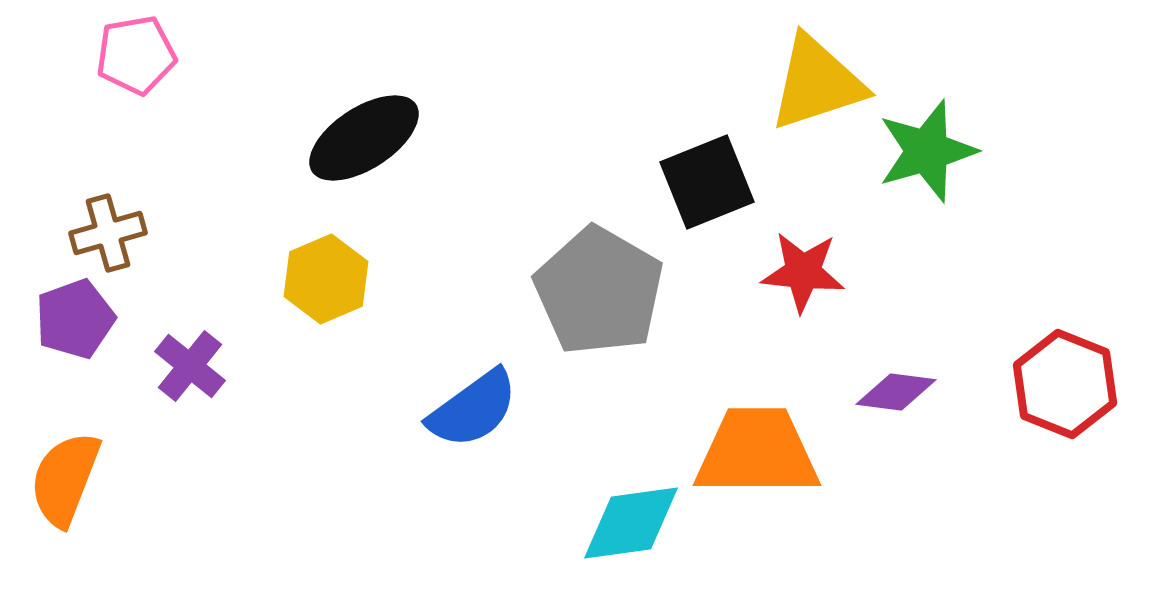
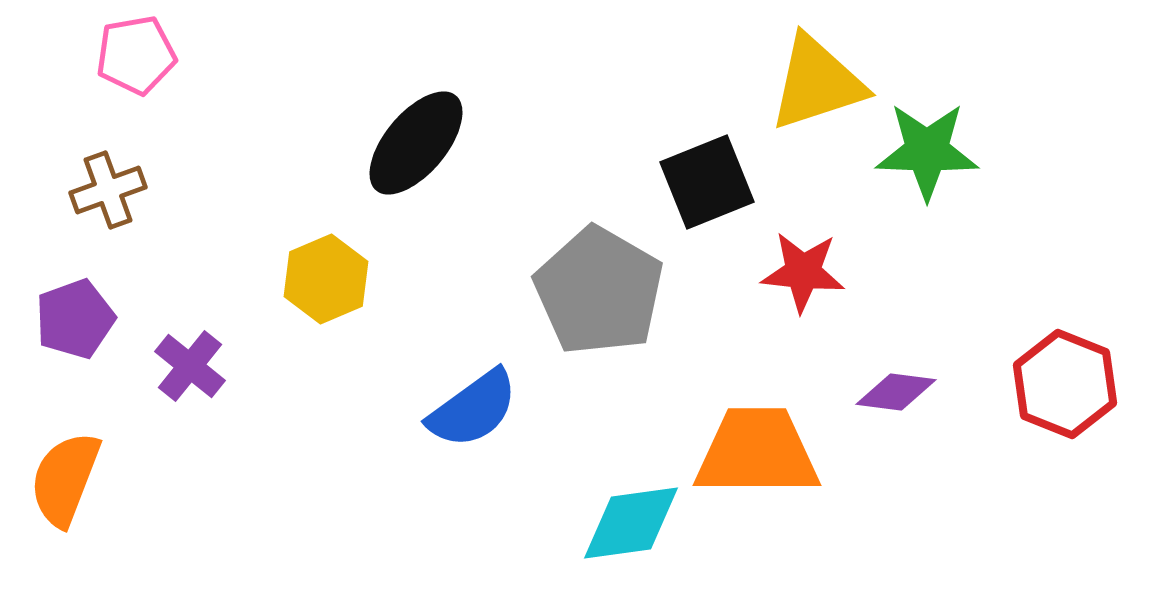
black ellipse: moved 52 px right, 5 px down; rotated 17 degrees counterclockwise
green star: rotated 18 degrees clockwise
brown cross: moved 43 px up; rotated 4 degrees counterclockwise
